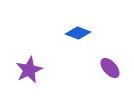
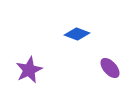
blue diamond: moved 1 px left, 1 px down
